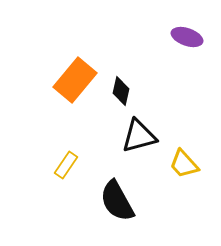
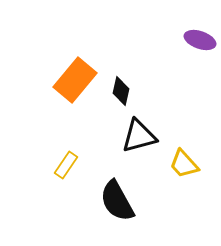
purple ellipse: moved 13 px right, 3 px down
